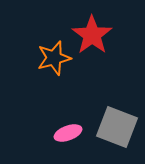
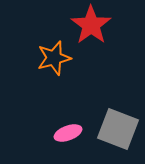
red star: moved 1 px left, 10 px up
gray square: moved 1 px right, 2 px down
